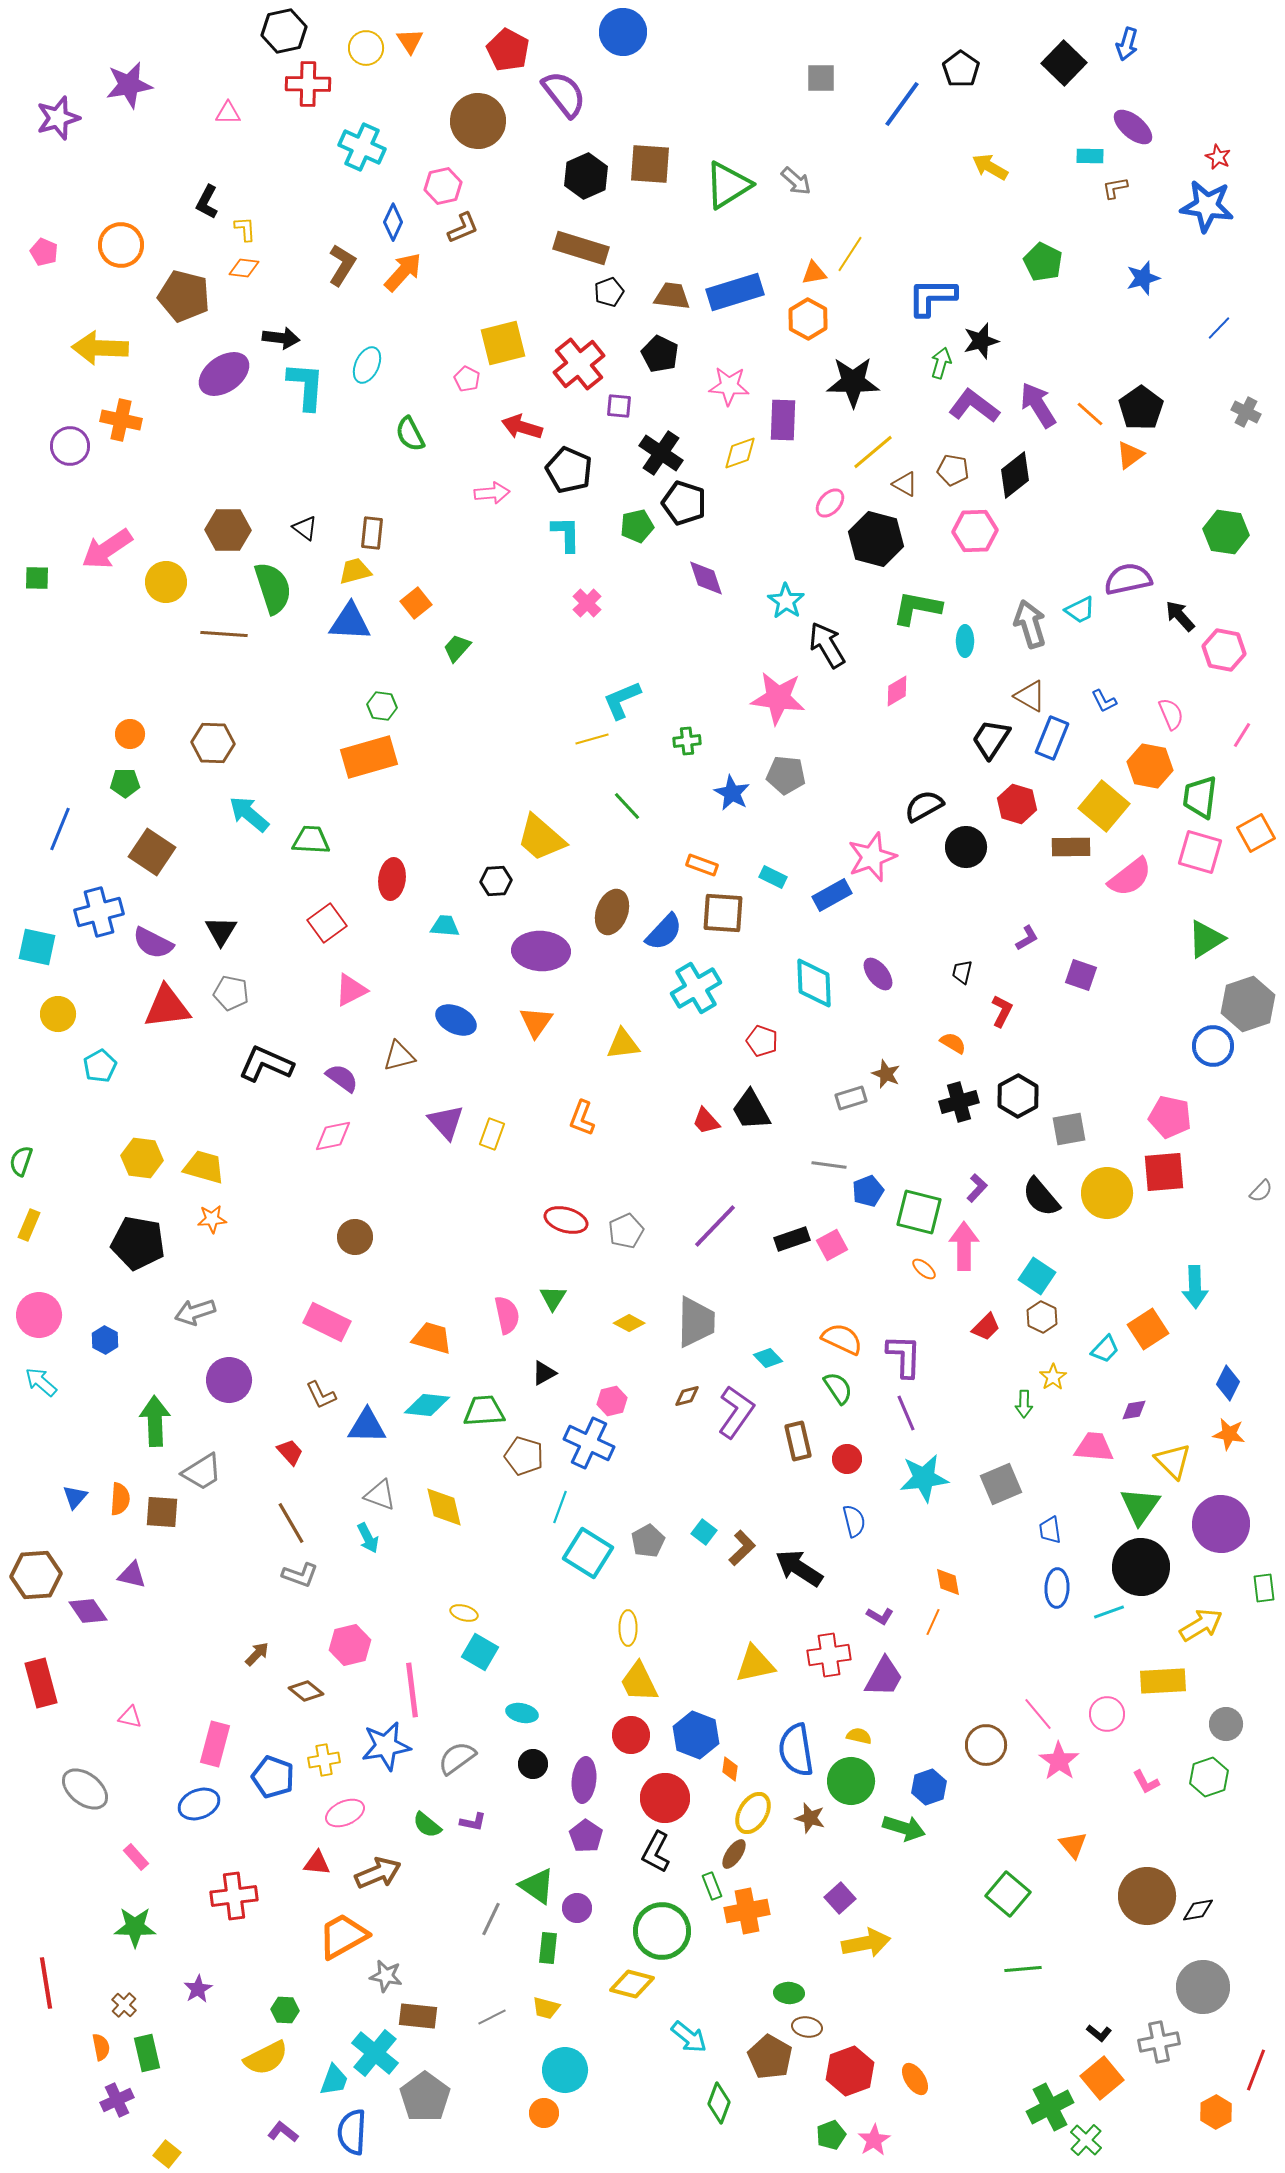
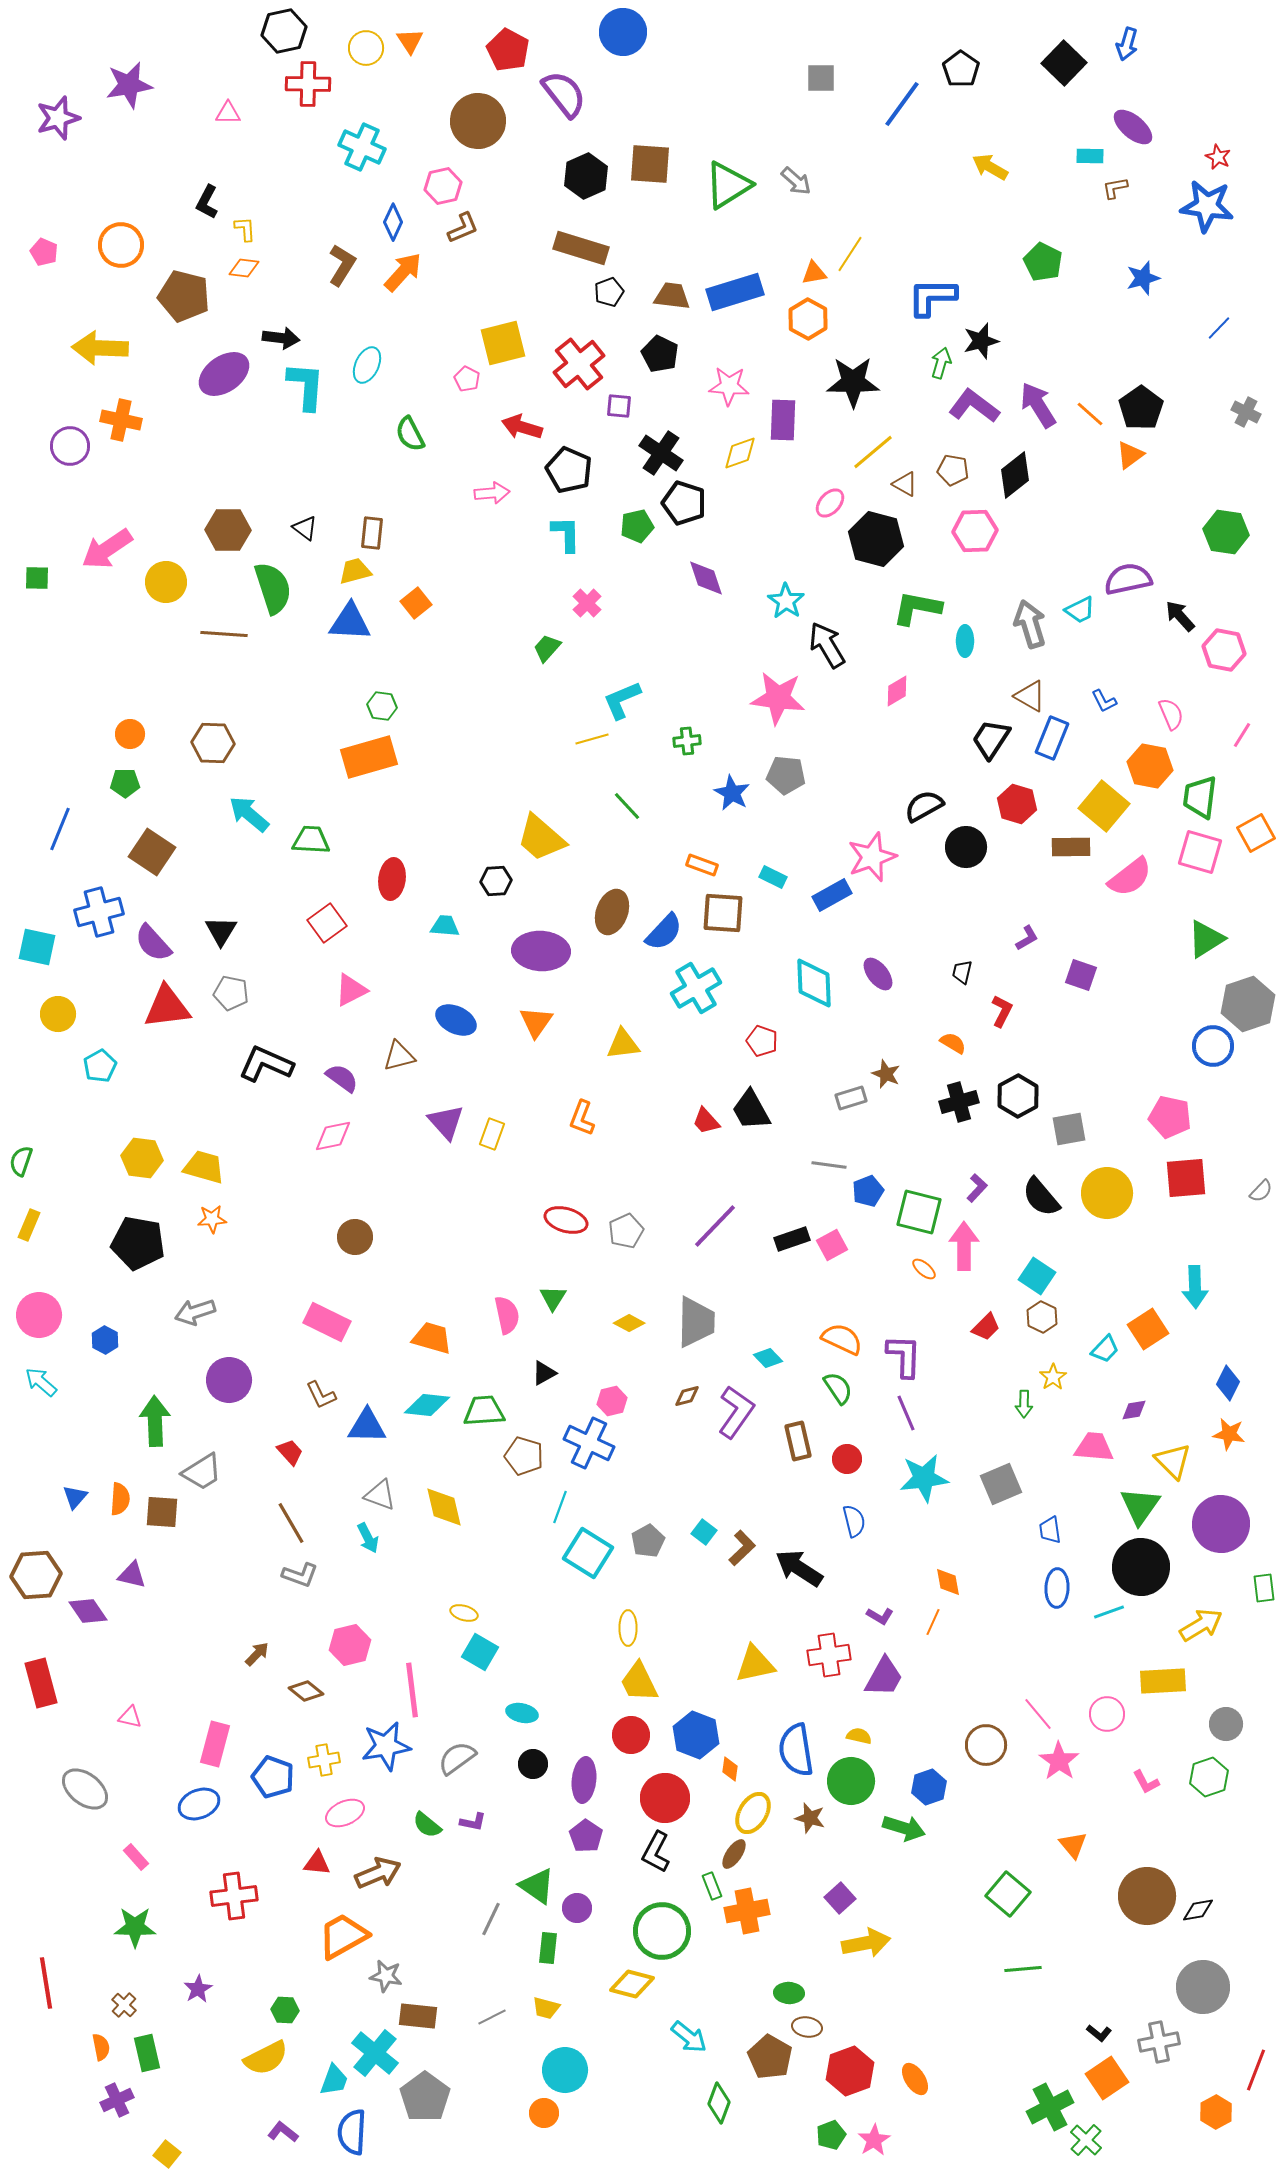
green trapezoid at (457, 648): moved 90 px right
purple semicircle at (153, 943): rotated 21 degrees clockwise
red square at (1164, 1172): moved 22 px right, 6 px down
orange square at (1102, 2078): moved 5 px right; rotated 6 degrees clockwise
